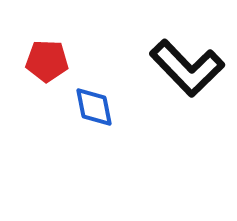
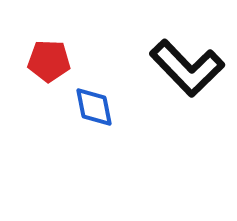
red pentagon: moved 2 px right
